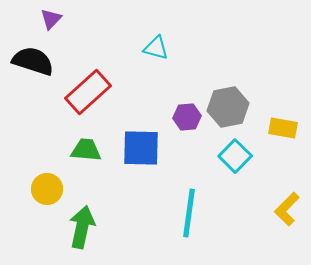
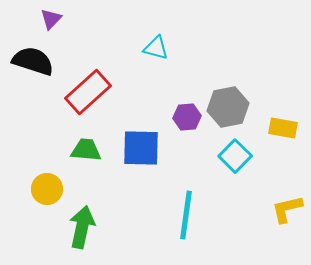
yellow L-shape: rotated 32 degrees clockwise
cyan line: moved 3 px left, 2 px down
